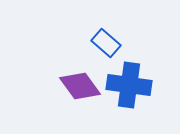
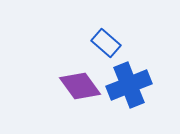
blue cross: rotated 30 degrees counterclockwise
